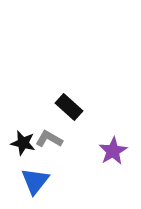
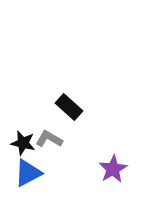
purple star: moved 18 px down
blue triangle: moved 7 px left, 8 px up; rotated 24 degrees clockwise
